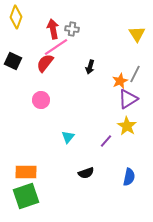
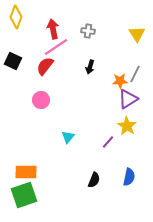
gray cross: moved 16 px right, 2 px down
red semicircle: moved 3 px down
orange star: rotated 21 degrees clockwise
purple line: moved 2 px right, 1 px down
black semicircle: moved 8 px right, 7 px down; rotated 49 degrees counterclockwise
green square: moved 2 px left, 1 px up
